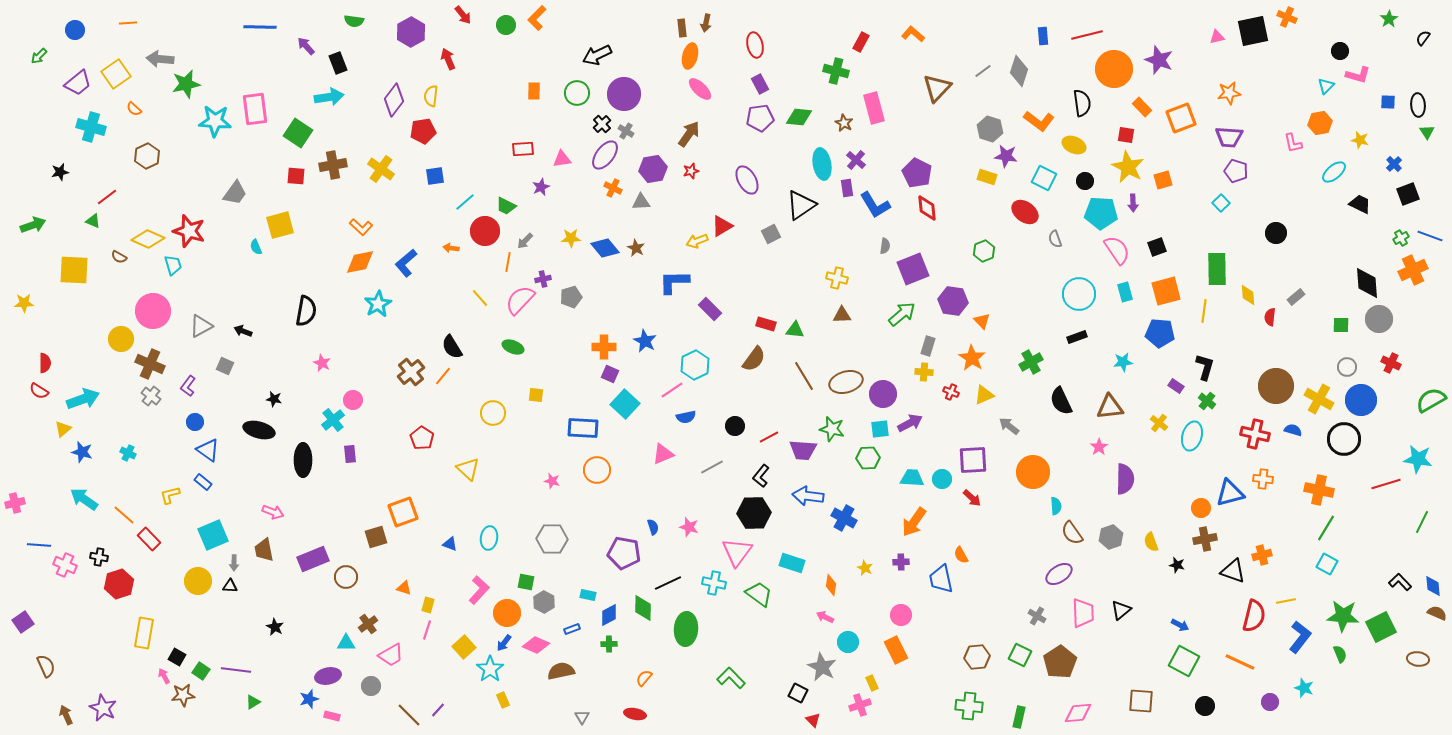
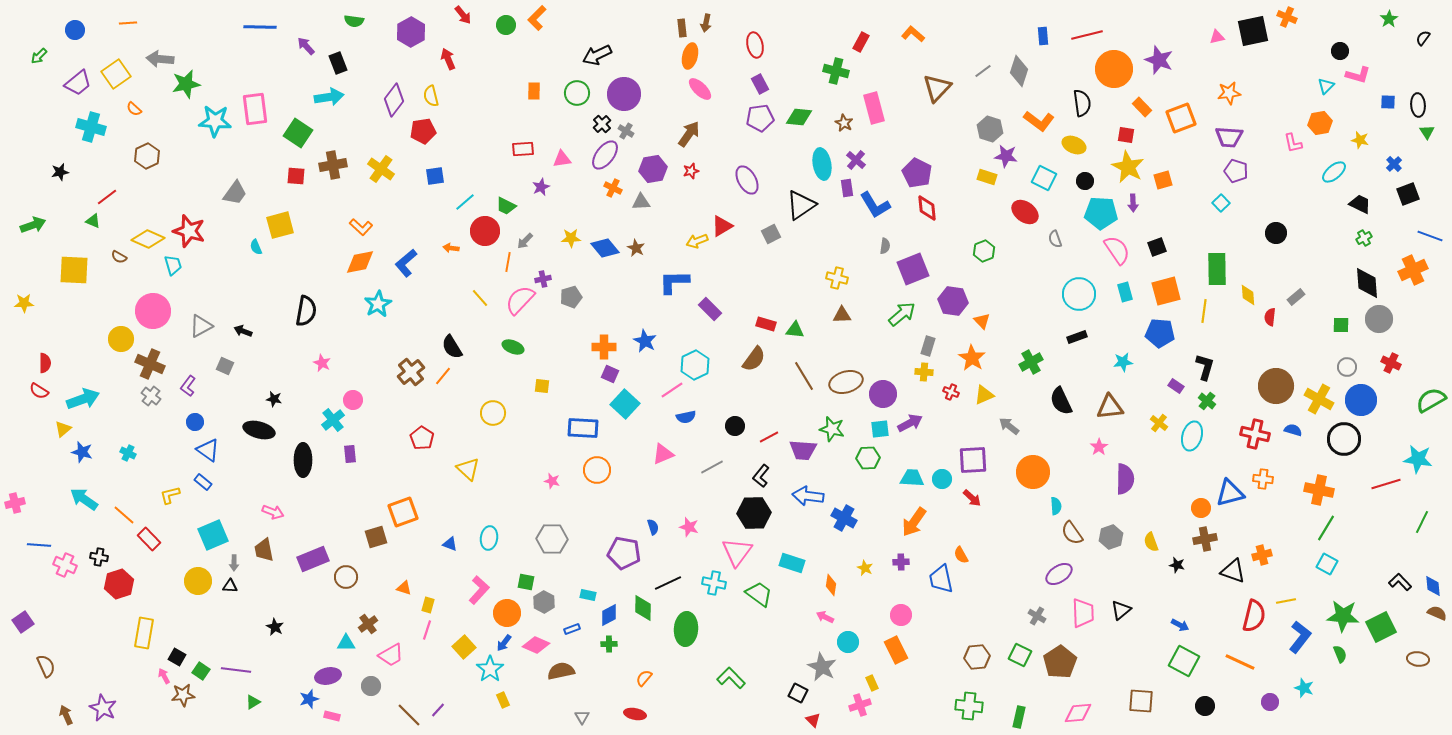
yellow semicircle at (431, 96): rotated 20 degrees counterclockwise
green cross at (1401, 238): moved 37 px left
yellow square at (536, 395): moved 6 px right, 9 px up
